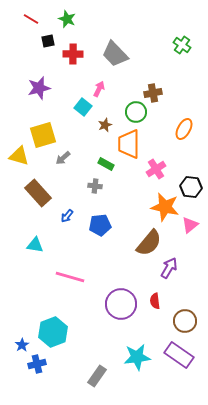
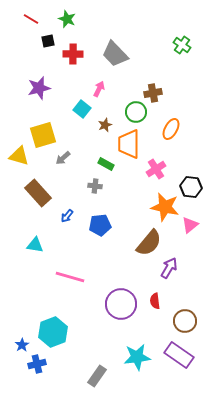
cyan square: moved 1 px left, 2 px down
orange ellipse: moved 13 px left
